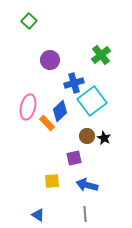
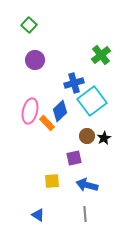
green square: moved 4 px down
purple circle: moved 15 px left
pink ellipse: moved 2 px right, 4 px down
black star: rotated 16 degrees clockwise
